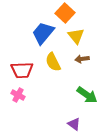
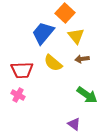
yellow semicircle: moved 1 px down; rotated 24 degrees counterclockwise
